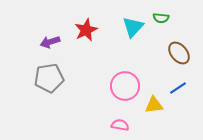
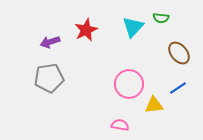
pink circle: moved 4 px right, 2 px up
